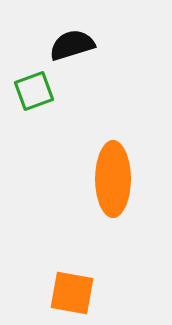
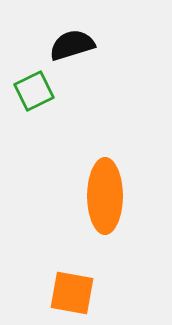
green square: rotated 6 degrees counterclockwise
orange ellipse: moved 8 px left, 17 px down
